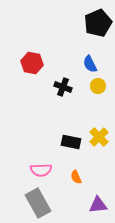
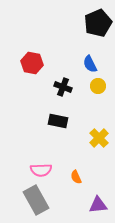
yellow cross: moved 1 px down
black rectangle: moved 13 px left, 21 px up
gray rectangle: moved 2 px left, 3 px up
